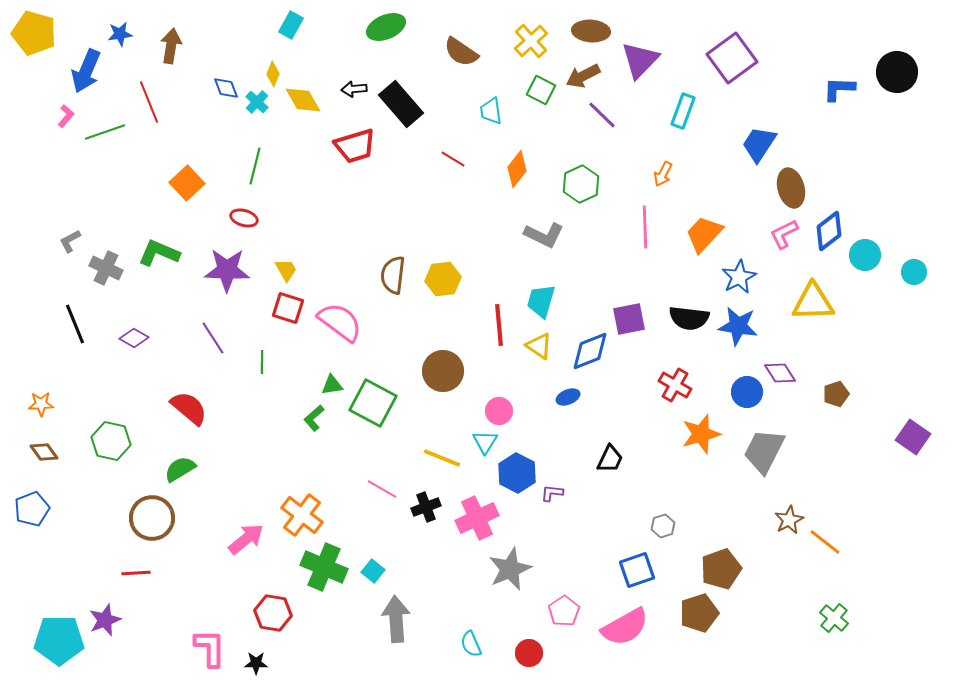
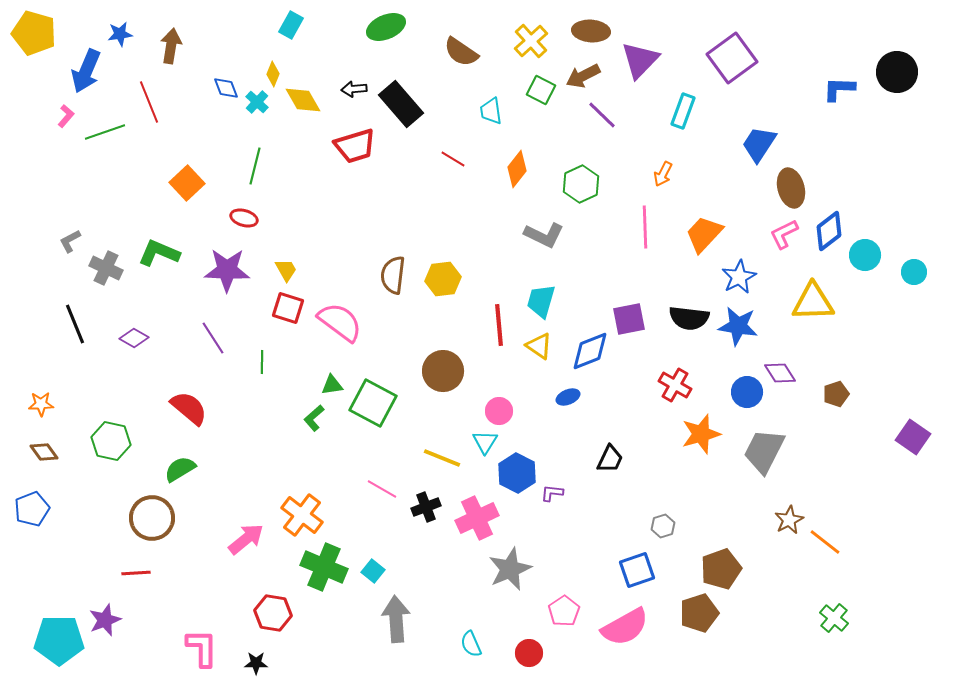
pink L-shape at (210, 648): moved 8 px left
